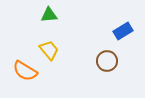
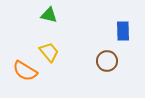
green triangle: rotated 18 degrees clockwise
blue rectangle: rotated 60 degrees counterclockwise
yellow trapezoid: moved 2 px down
